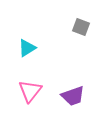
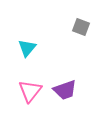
cyan triangle: rotated 18 degrees counterclockwise
purple trapezoid: moved 8 px left, 6 px up
